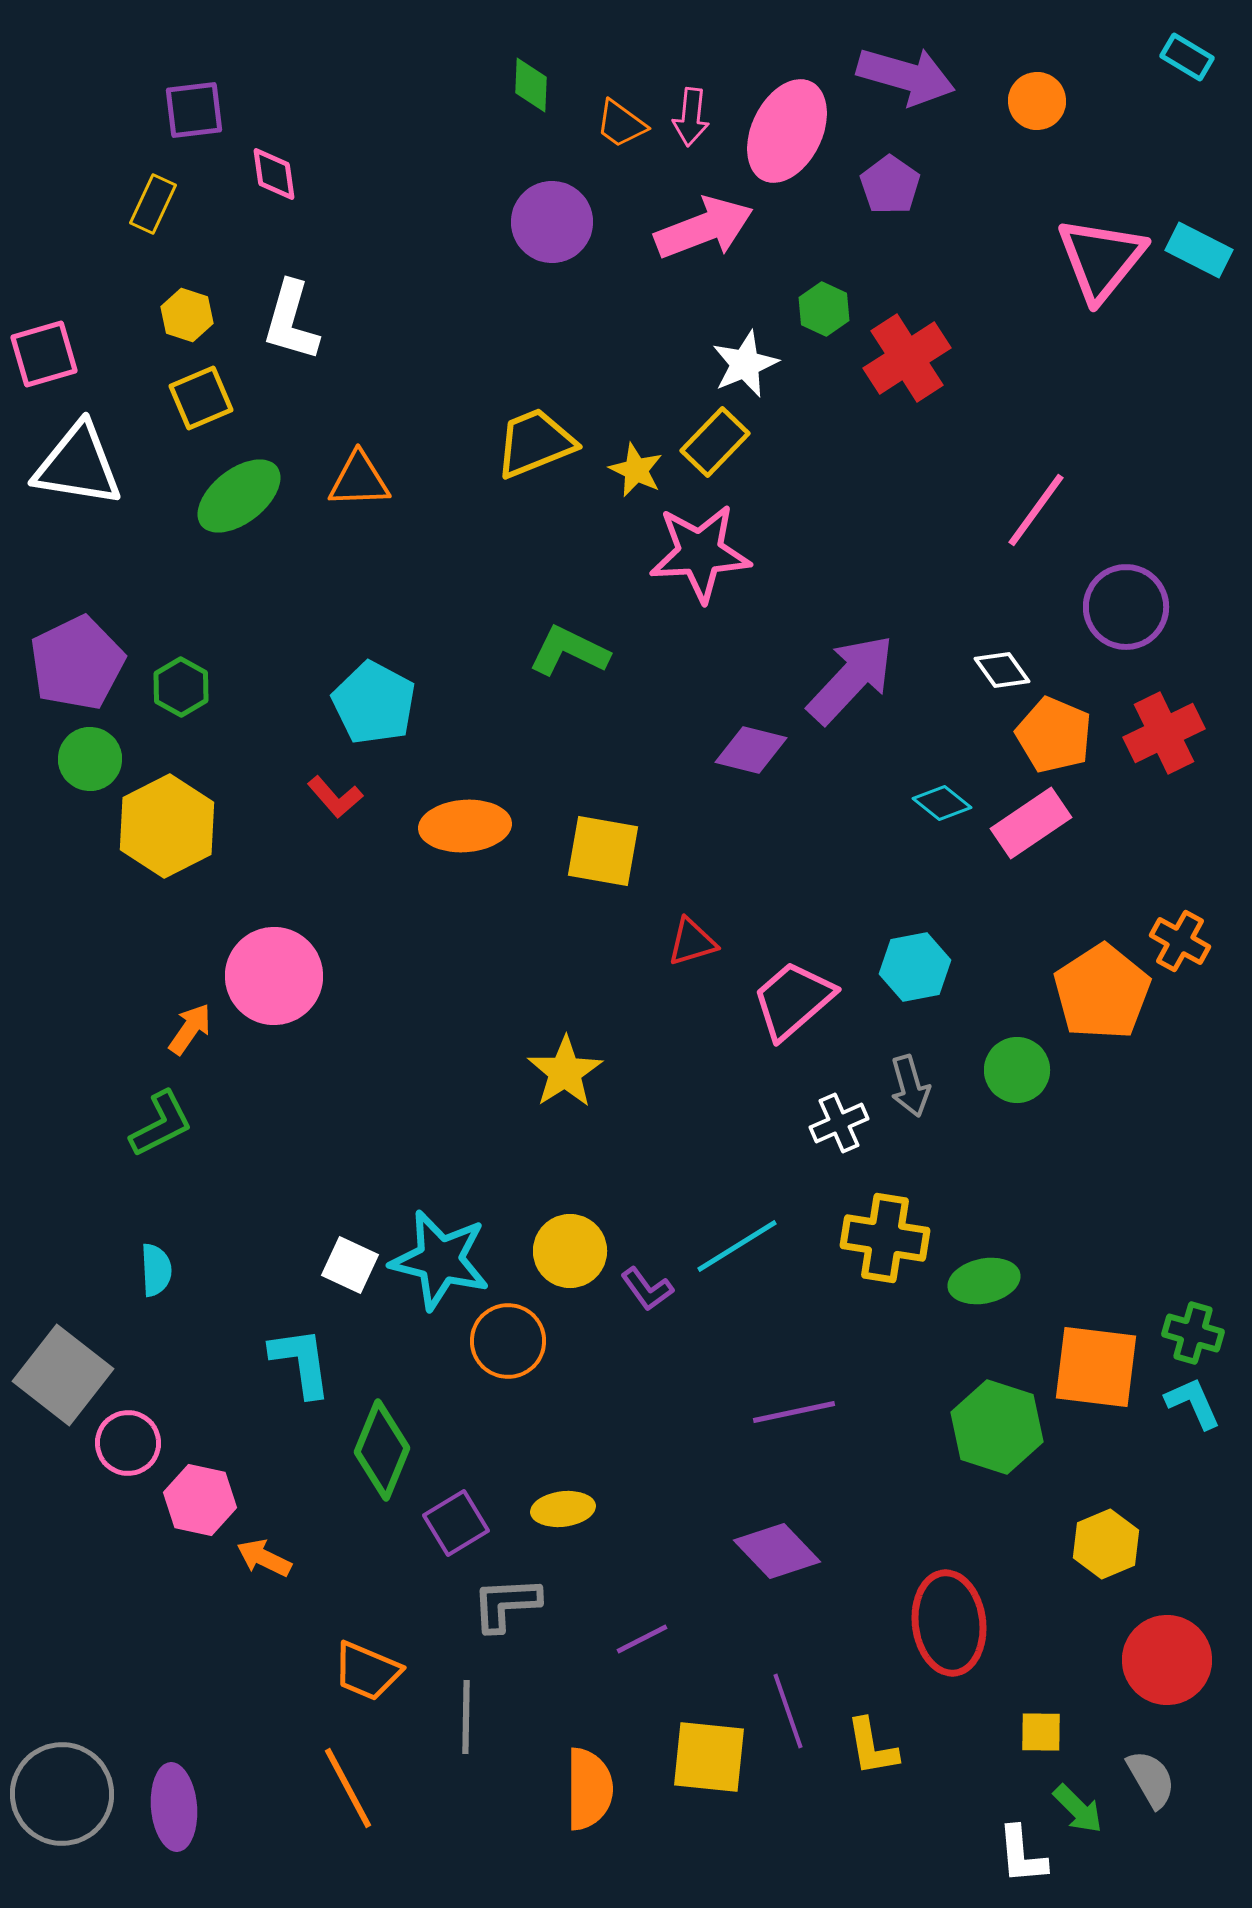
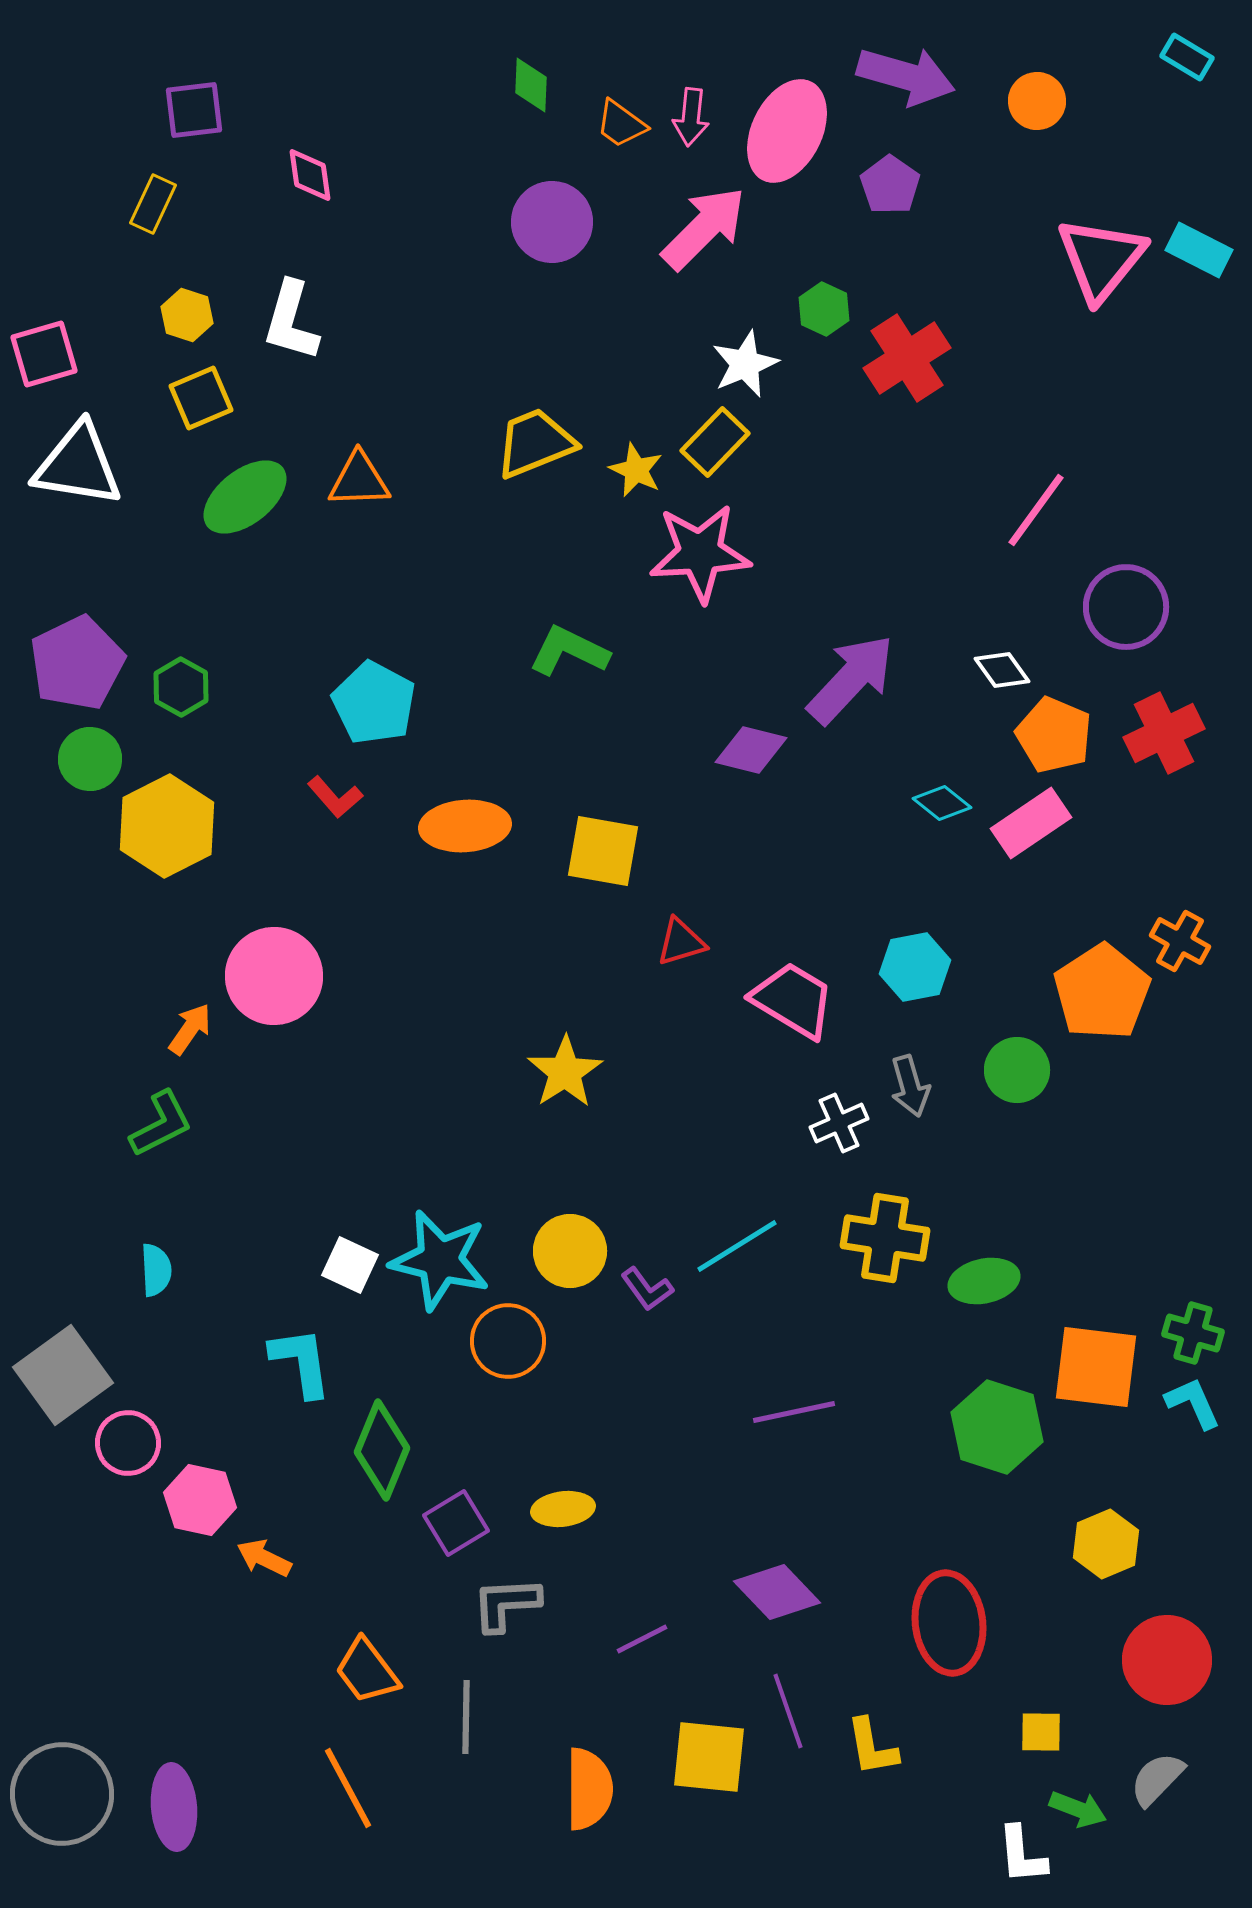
pink diamond at (274, 174): moved 36 px right, 1 px down
pink arrow at (704, 228): rotated 24 degrees counterclockwise
green ellipse at (239, 496): moved 6 px right, 1 px down
red triangle at (692, 942): moved 11 px left
pink trapezoid at (793, 1000): rotated 72 degrees clockwise
gray square at (63, 1375): rotated 16 degrees clockwise
purple diamond at (777, 1551): moved 41 px down
orange trapezoid at (367, 1671): rotated 30 degrees clockwise
gray semicircle at (1151, 1779): moved 6 px right; rotated 106 degrees counterclockwise
green arrow at (1078, 1809): rotated 24 degrees counterclockwise
